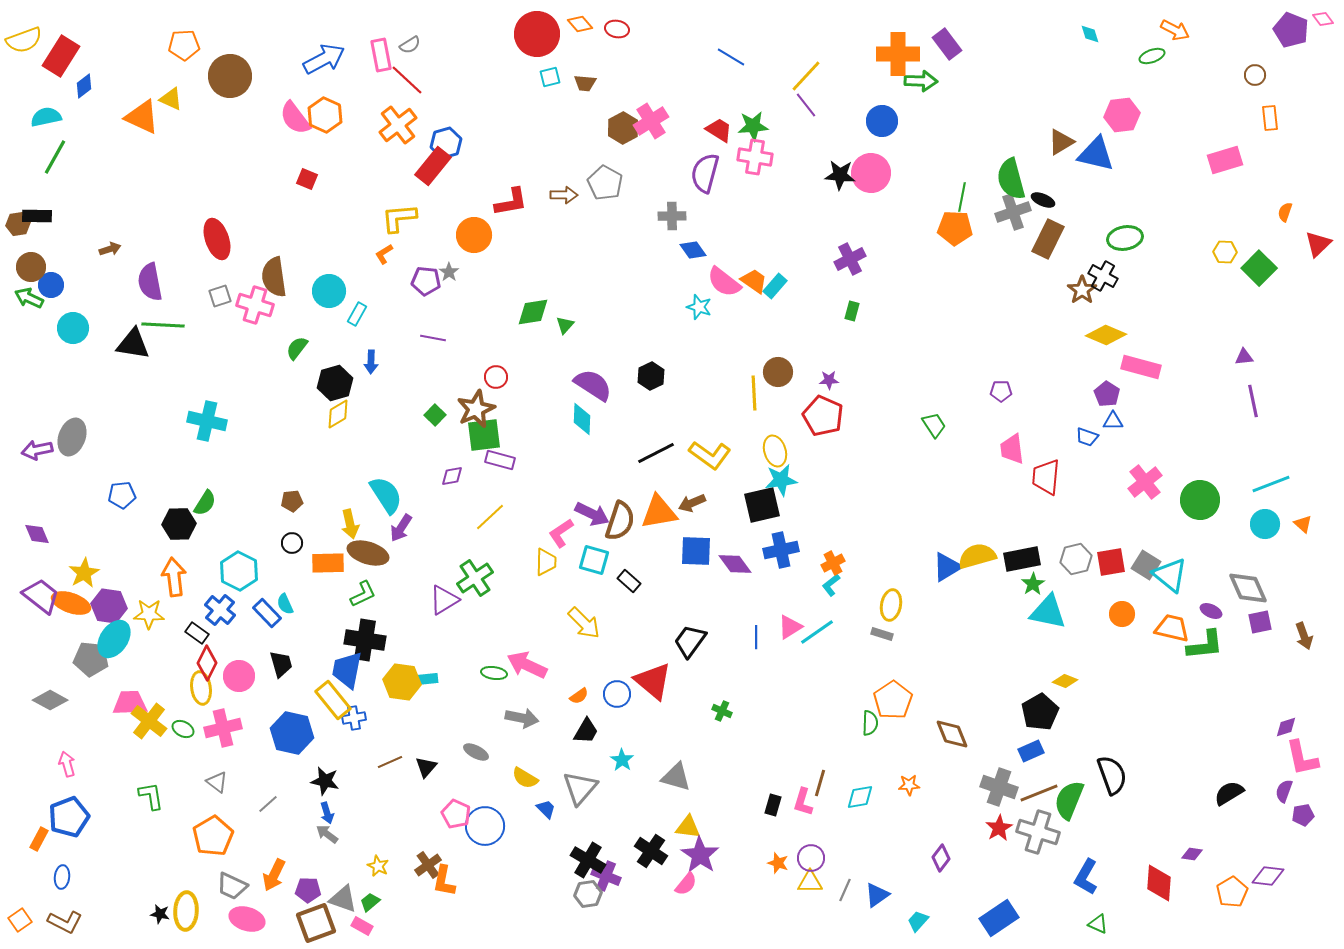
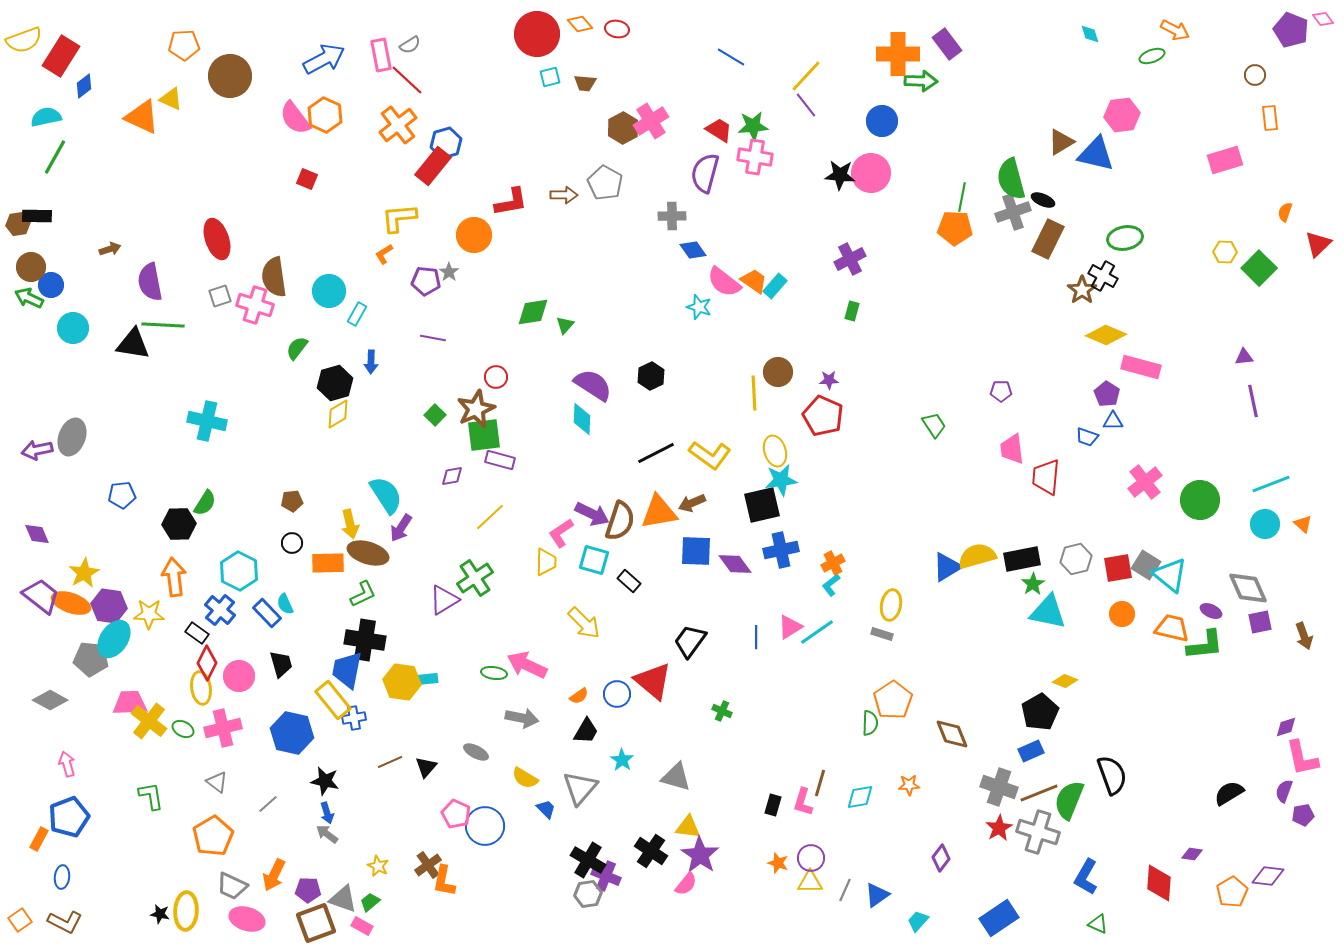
red square at (1111, 562): moved 7 px right, 6 px down
